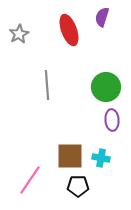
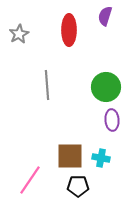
purple semicircle: moved 3 px right, 1 px up
red ellipse: rotated 20 degrees clockwise
